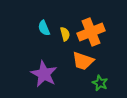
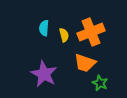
cyan semicircle: rotated 28 degrees clockwise
yellow semicircle: moved 1 px left, 1 px down
orange trapezoid: moved 2 px right, 2 px down
